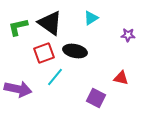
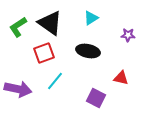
green L-shape: rotated 20 degrees counterclockwise
black ellipse: moved 13 px right
cyan line: moved 4 px down
